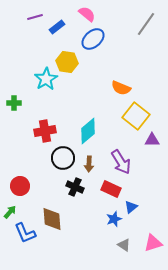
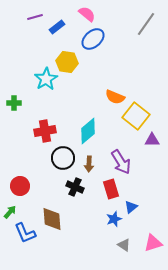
orange semicircle: moved 6 px left, 9 px down
red rectangle: rotated 48 degrees clockwise
